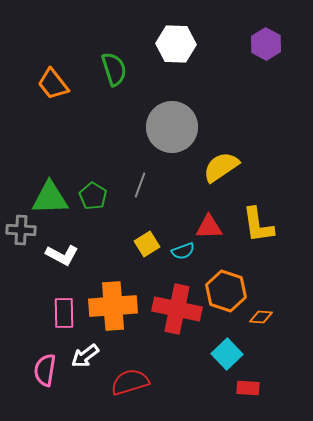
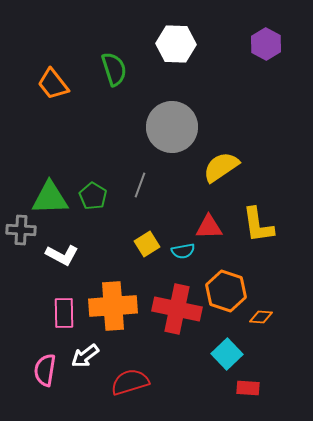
cyan semicircle: rotated 10 degrees clockwise
